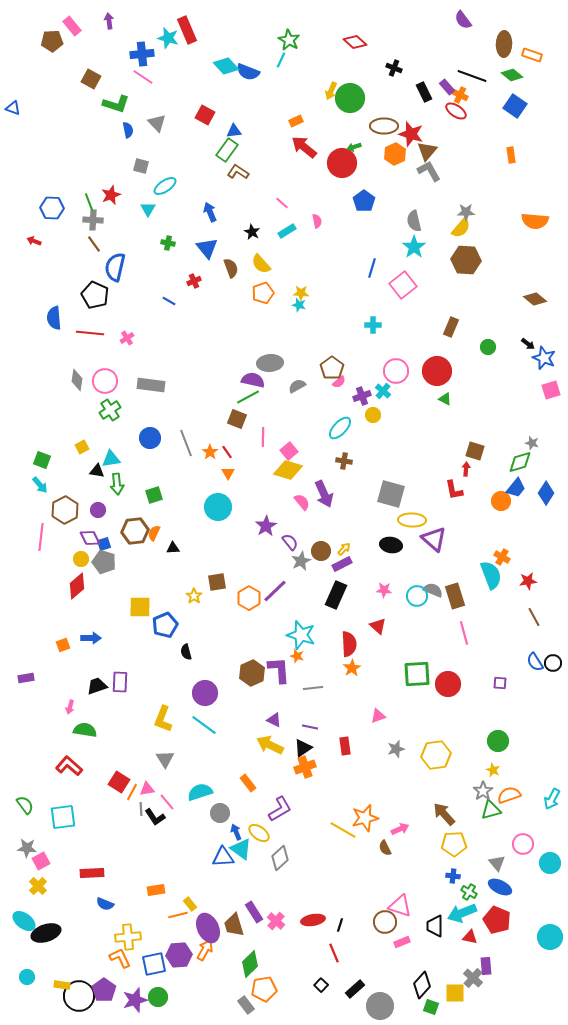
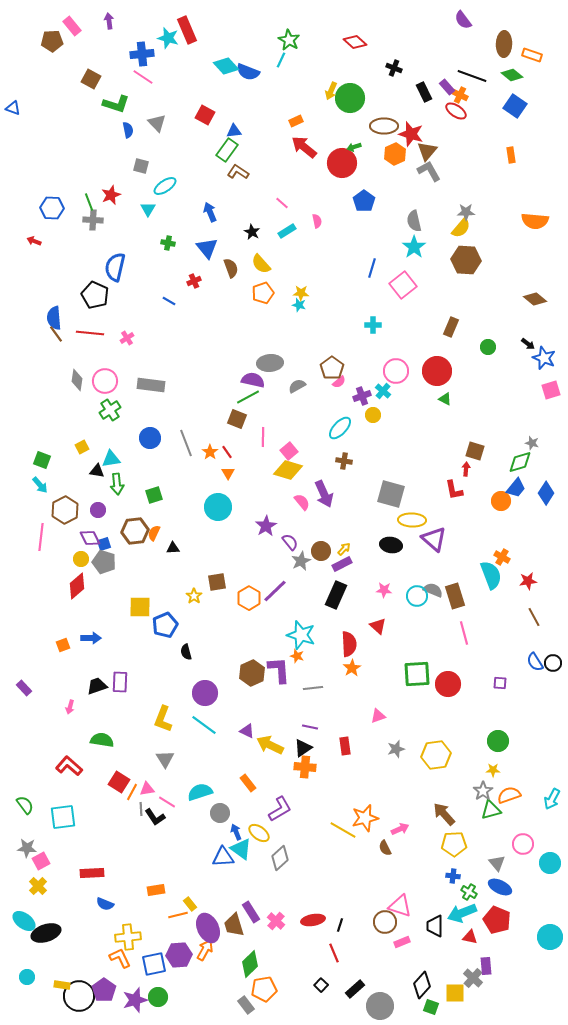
brown line at (94, 244): moved 38 px left, 90 px down
purple rectangle at (26, 678): moved 2 px left, 10 px down; rotated 56 degrees clockwise
purple triangle at (274, 720): moved 27 px left, 11 px down
green semicircle at (85, 730): moved 17 px right, 10 px down
orange cross at (305, 767): rotated 25 degrees clockwise
yellow star at (493, 770): rotated 24 degrees counterclockwise
pink line at (167, 802): rotated 18 degrees counterclockwise
purple rectangle at (254, 912): moved 3 px left
